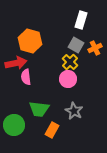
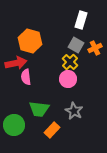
orange rectangle: rotated 14 degrees clockwise
